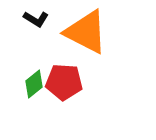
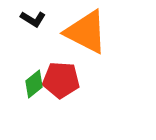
black L-shape: moved 3 px left
red pentagon: moved 3 px left, 2 px up
